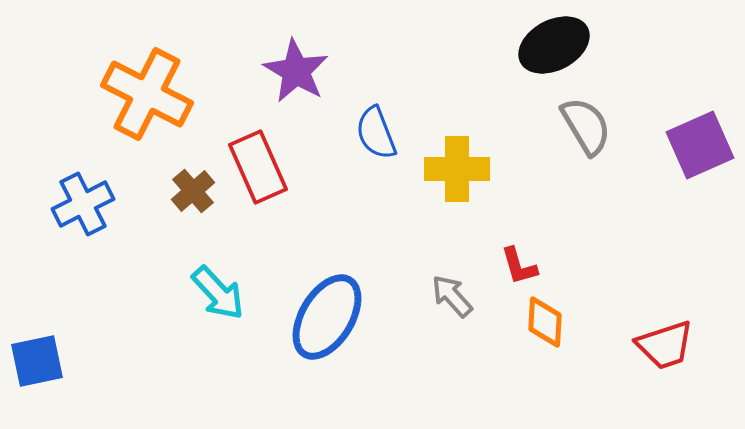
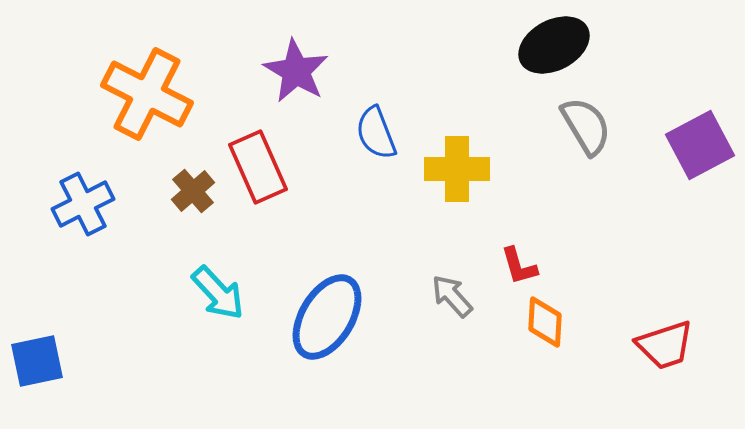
purple square: rotated 4 degrees counterclockwise
